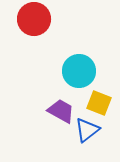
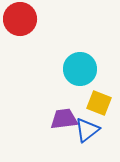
red circle: moved 14 px left
cyan circle: moved 1 px right, 2 px up
purple trapezoid: moved 3 px right, 8 px down; rotated 36 degrees counterclockwise
